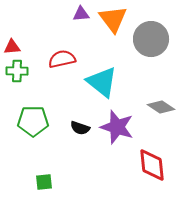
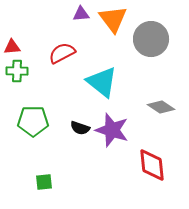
red semicircle: moved 6 px up; rotated 16 degrees counterclockwise
purple star: moved 5 px left, 3 px down
